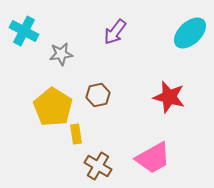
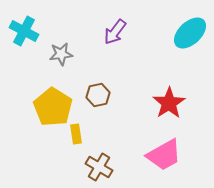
red star: moved 6 px down; rotated 24 degrees clockwise
pink trapezoid: moved 11 px right, 3 px up
brown cross: moved 1 px right, 1 px down
